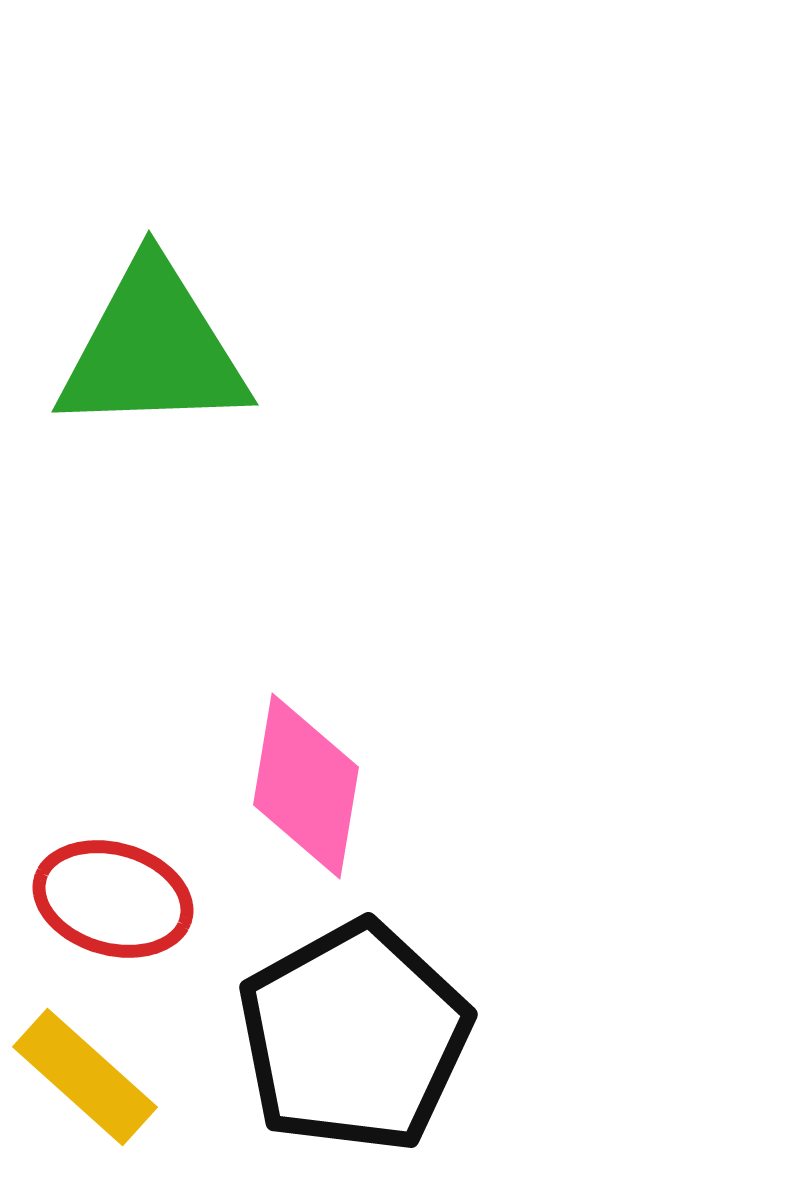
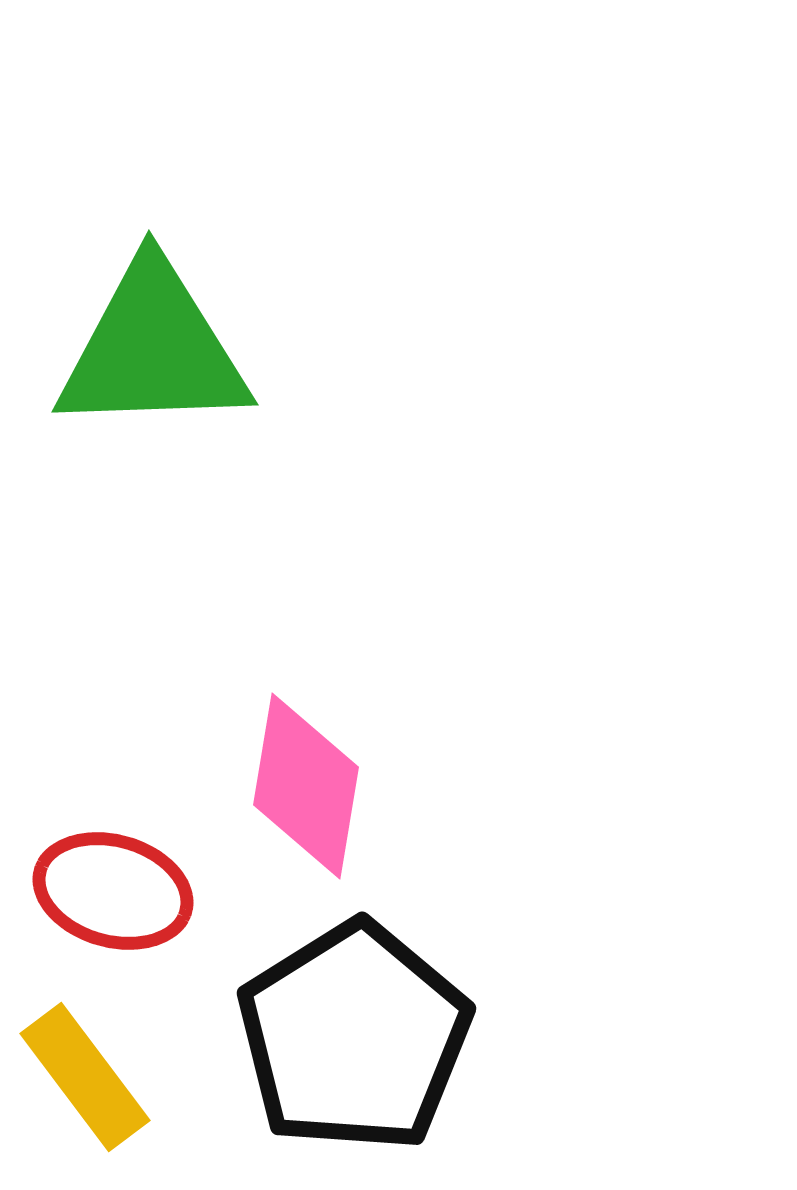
red ellipse: moved 8 px up
black pentagon: rotated 3 degrees counterclockwise
yellow rectangle: rotated 11 degrees clockwise
